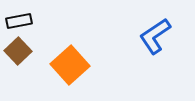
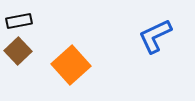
blue L-shape: rotated 9 degrees clockwise
orange square: moved 1 px right
